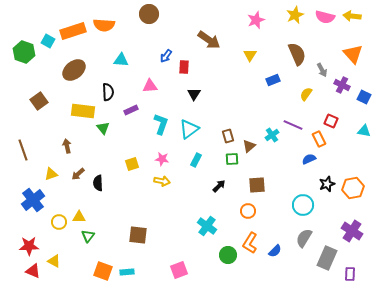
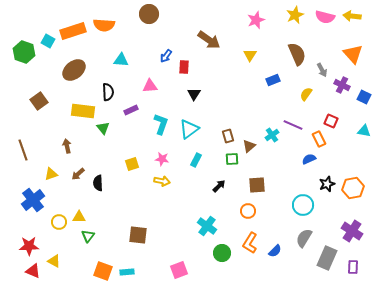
green circle at (228, 255): moved 6 px left, 2 px up
purple rectangle at (350, 274): moved 3 px right, 7 px up
